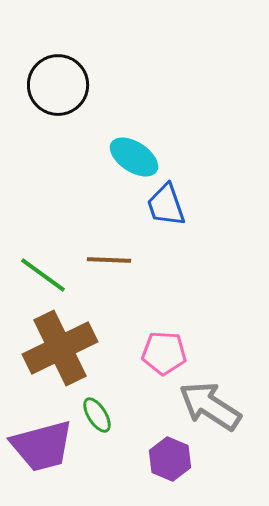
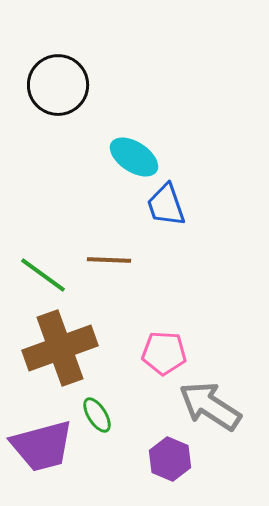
brown cross: rotated 6 degrees clockwise
